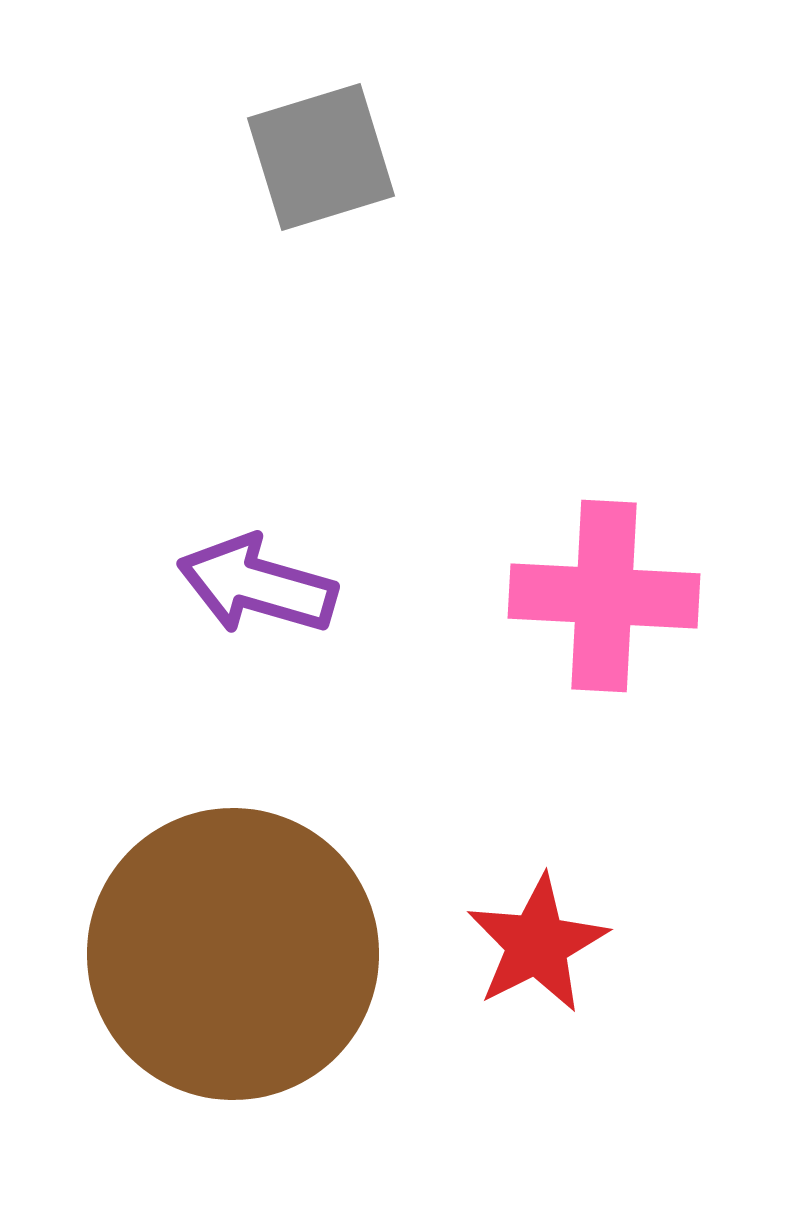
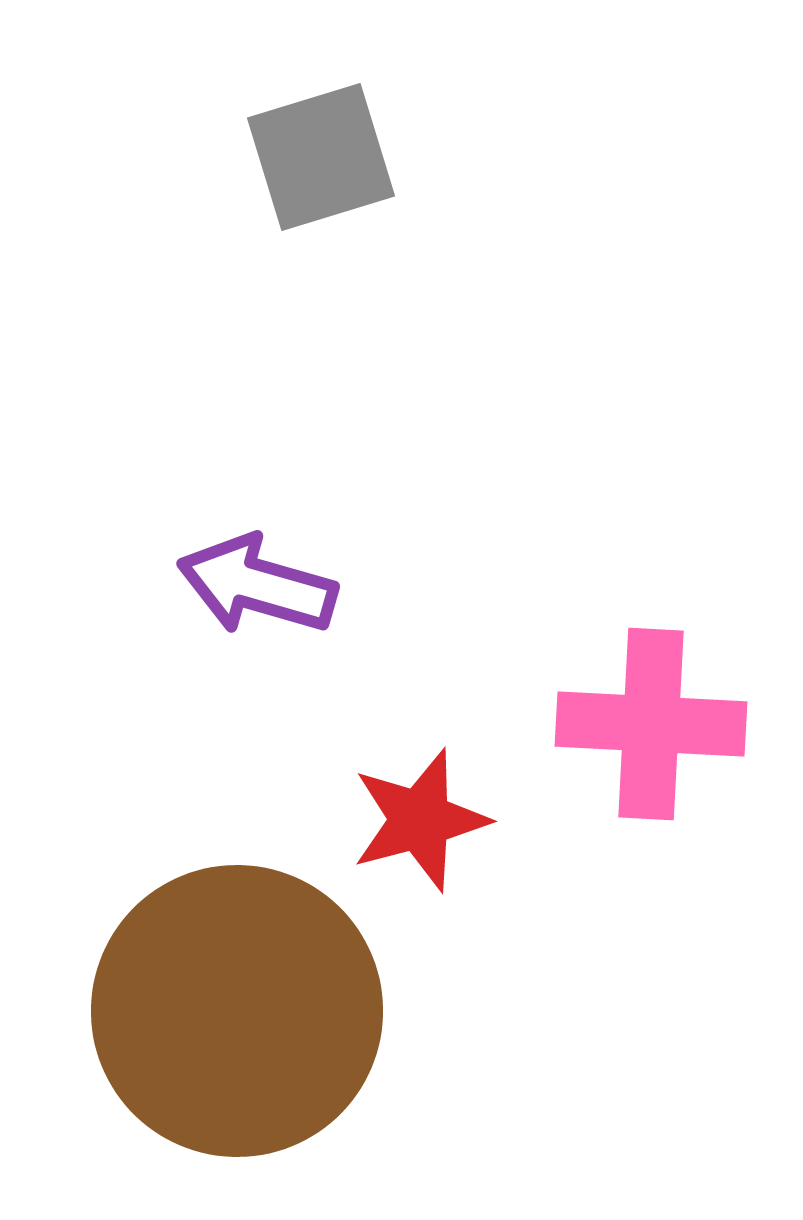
pink cross: moved 47 px right, 128 px down
red star: moved 117 px left, 124 px up; rotated 12 degrees clockwise
brown circle: moved 4 px right, 57 px down
